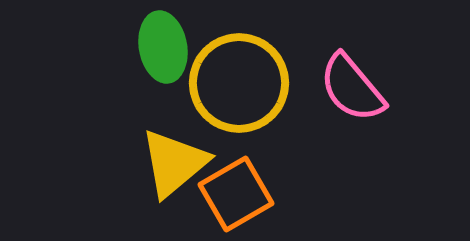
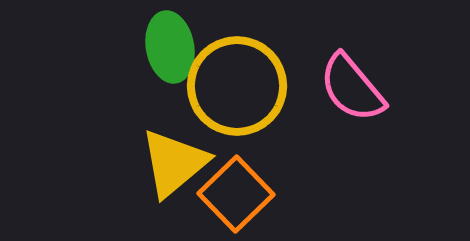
green ellipse: moved 7 px right
yellow circle: moved 2 px left, 3 px down
orange square: rotated 14 degrees counterclockwise
